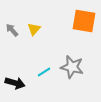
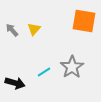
gray star: rotated 25 degrees clockwise
